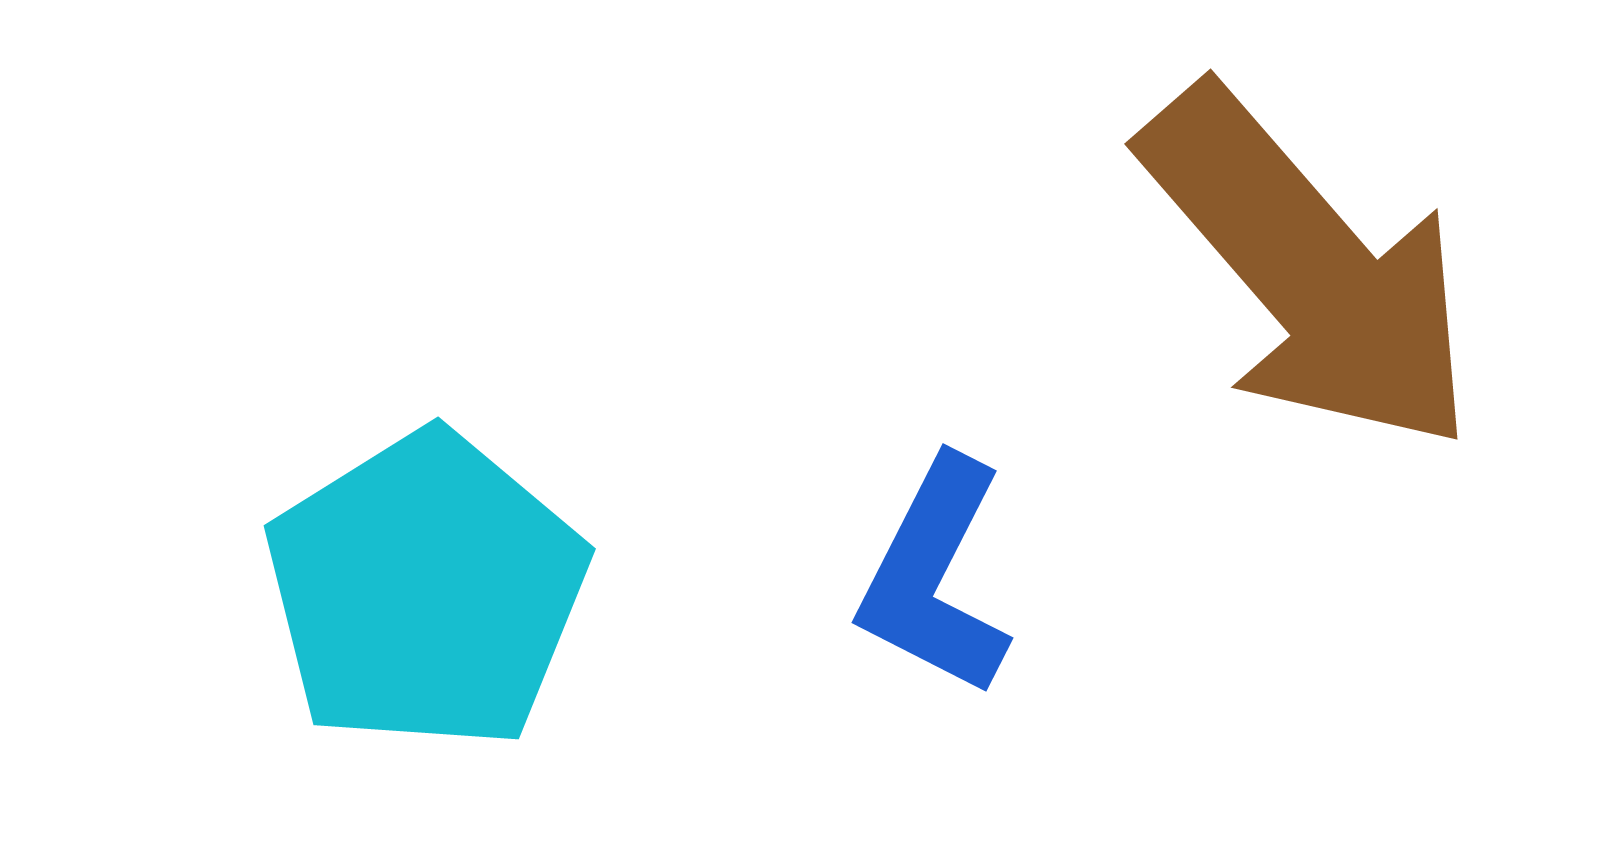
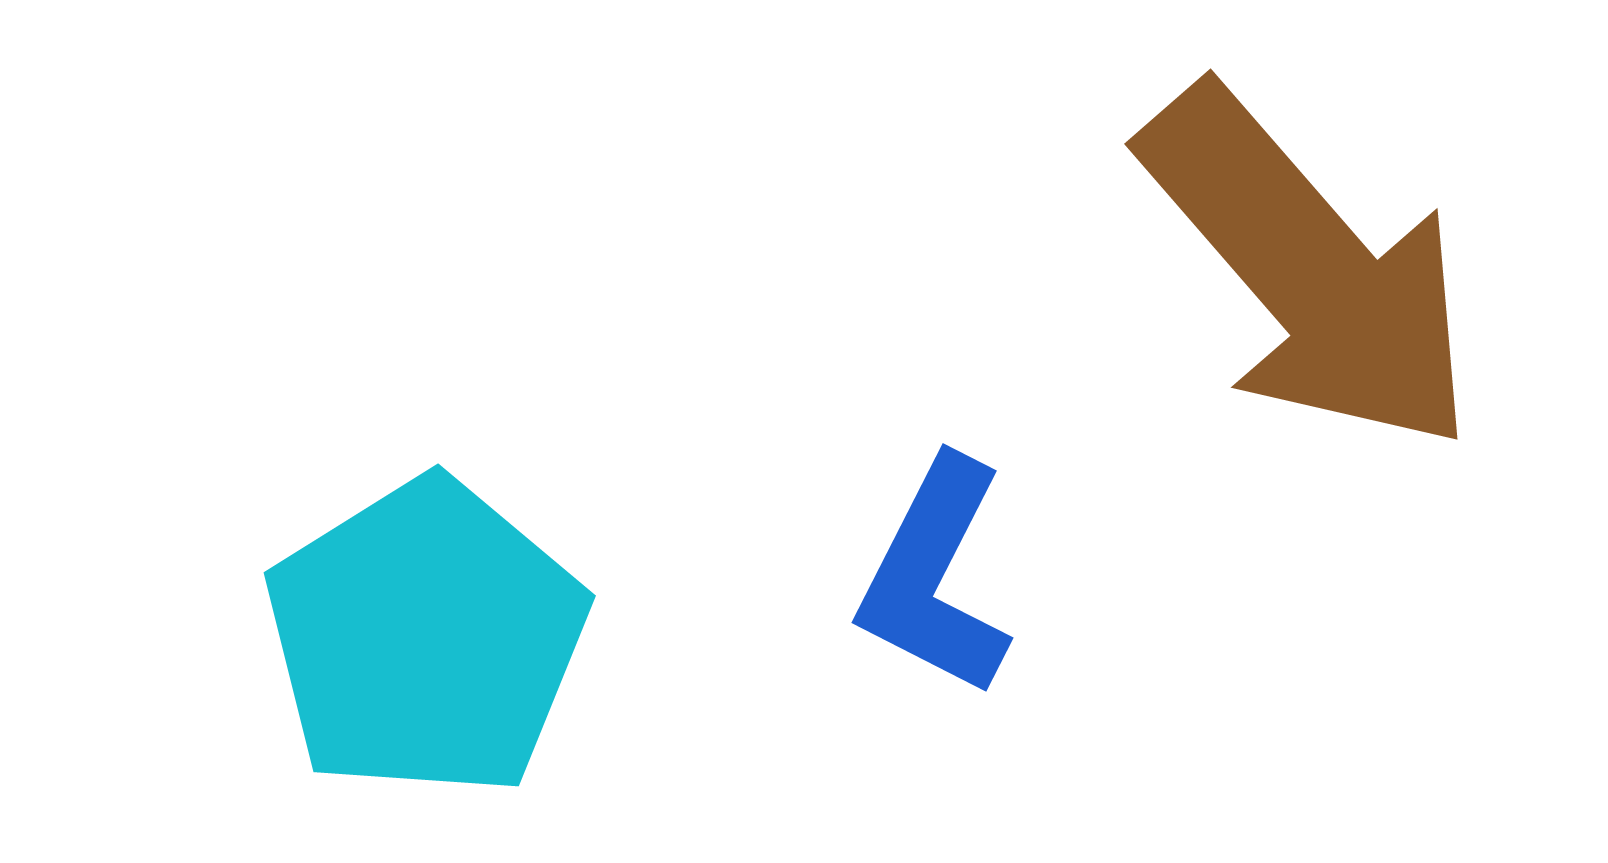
cyan pentagon: moved 47 px down
